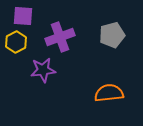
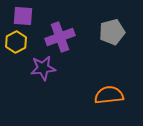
gray pentagon: moved 3 px up
purple star: moved 2 px up
orange semicircle: moved 2 px down
